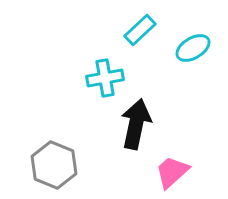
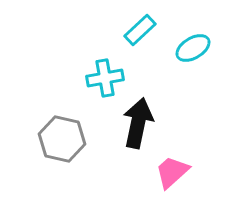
black arrow: moved 2 px right, 1 px up
gray hexagon: moved 8 px right, 26 px up; rotated 9 degrees counterclockwise
